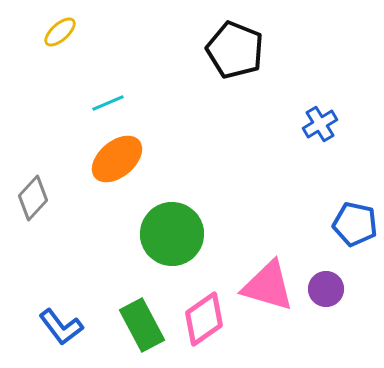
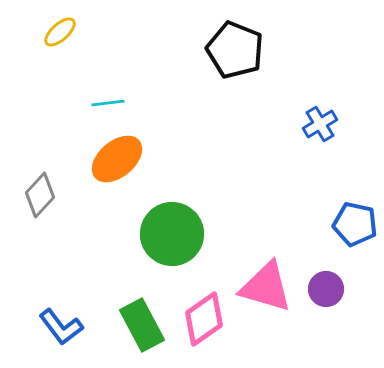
cyan line: rotated 16 degrees clockwise
gray diamond: moved 7 px right, 3 px up
pink triangle: moved 2 px left, 1 px down
